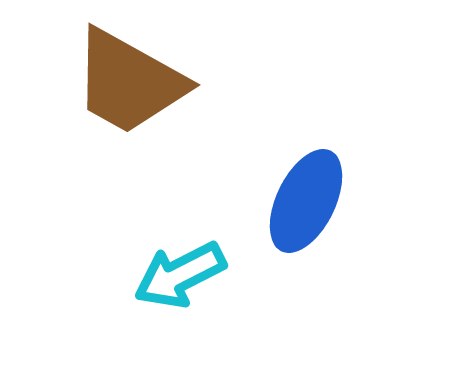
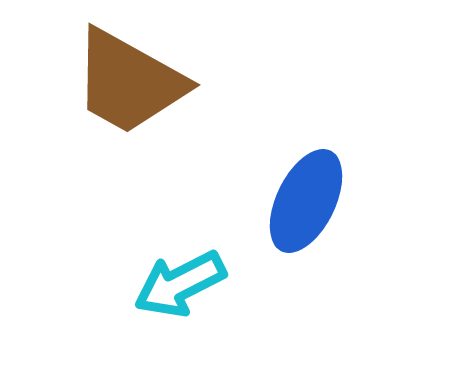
cyan arrow: moved 9 px down
